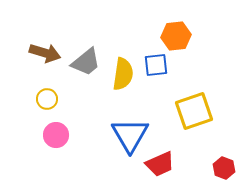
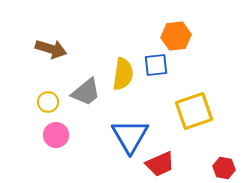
brown arrow: moved 6 px right, 4 px up
gray trapezoid: moved 30 px down
yellow circle: moved 1 px right, 3 px down
blue triangle: moved 1 px down
red hexagon: rotated 10 degrees counterclockwise
